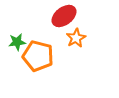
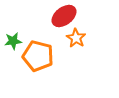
orange star: rotated 12 degrees counterclockwise
green star: moved 4 px left, 1 px up
